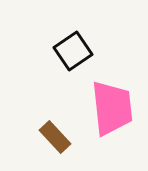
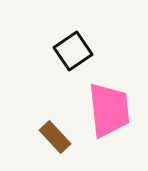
pink trapezoid: moved 3 px left, 2 px down
